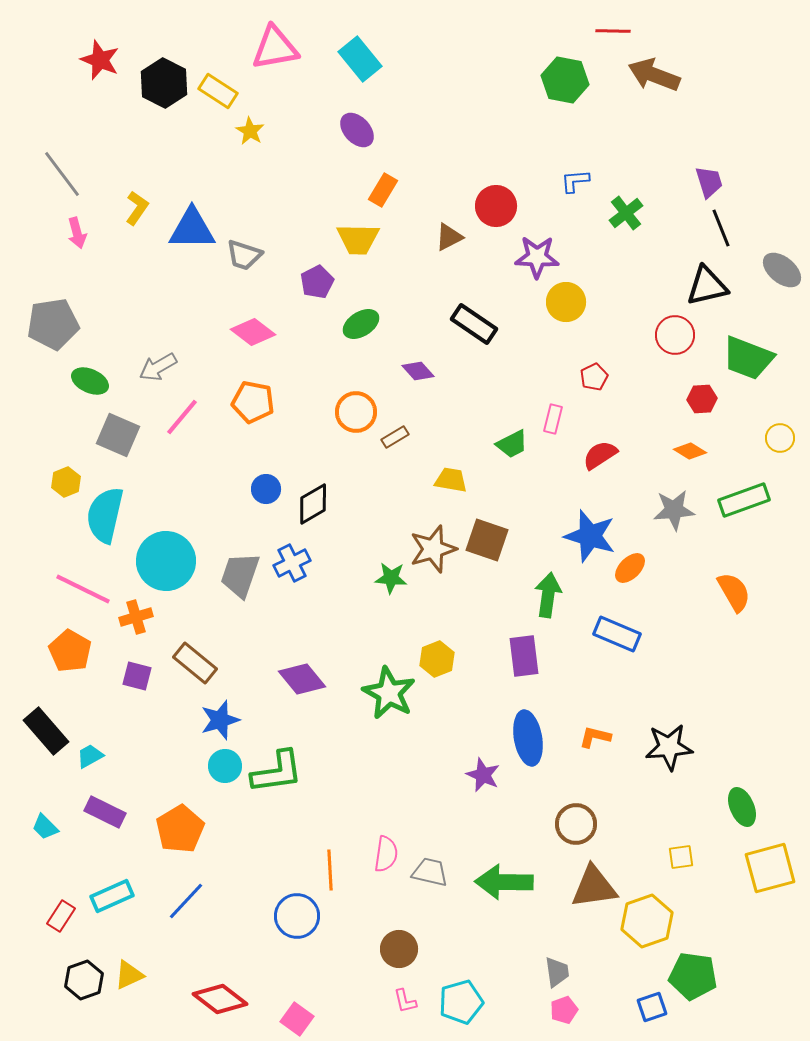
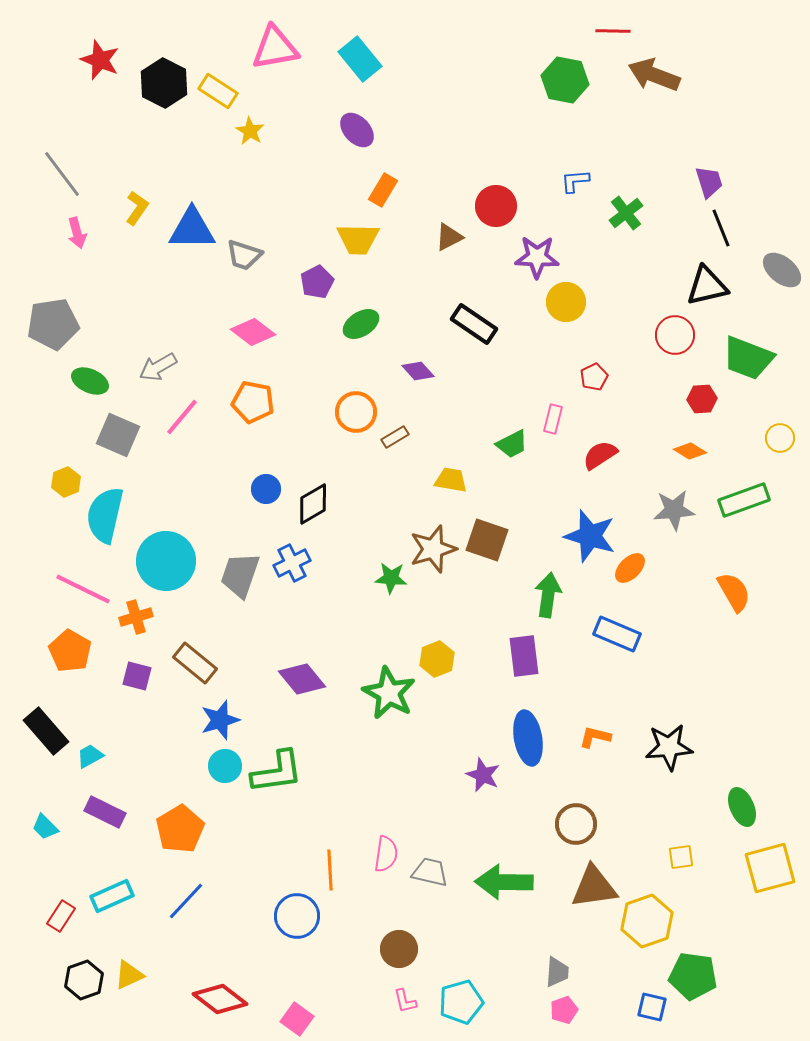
gray trapezoid at (557, 972): rotated 12 degrees clockwise
blue square at (652, 1007): rotated 32 degrees clockwise
